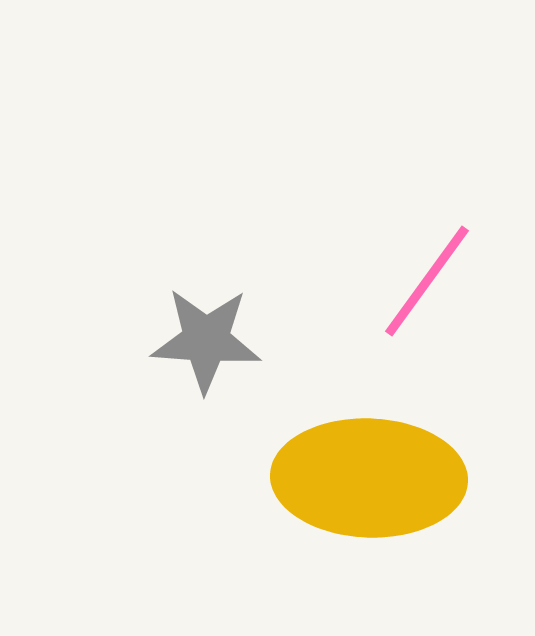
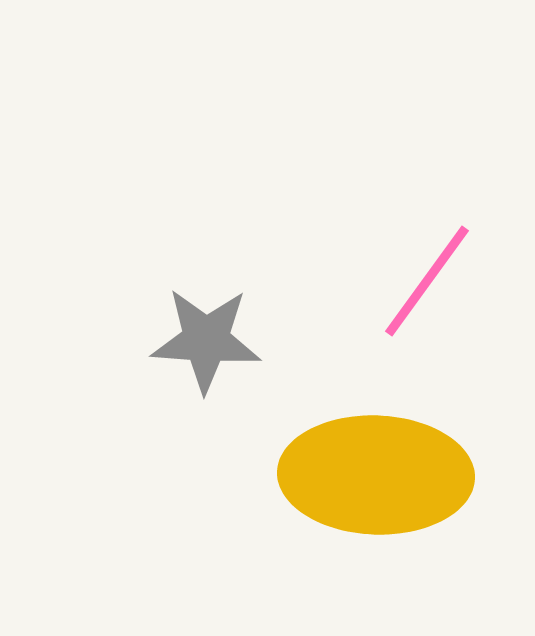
yellow ellipse: moved 7 px right, 3 px up
